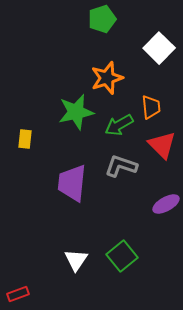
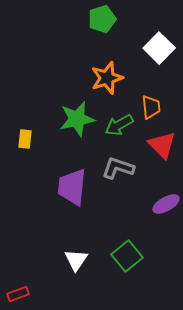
green star: moved 1 px right, 7 px down
gray L-shape: moved 3 px left, 2 px down
purple trapezoid: moved 4 px down
green square: moved 5 px right
